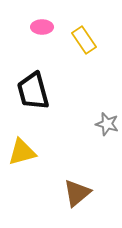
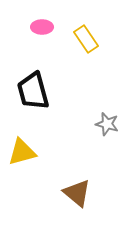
yellow rectangle: moved 2 px right, 1 px up
brown triangle: rotated 40 degrees counterclockwise
